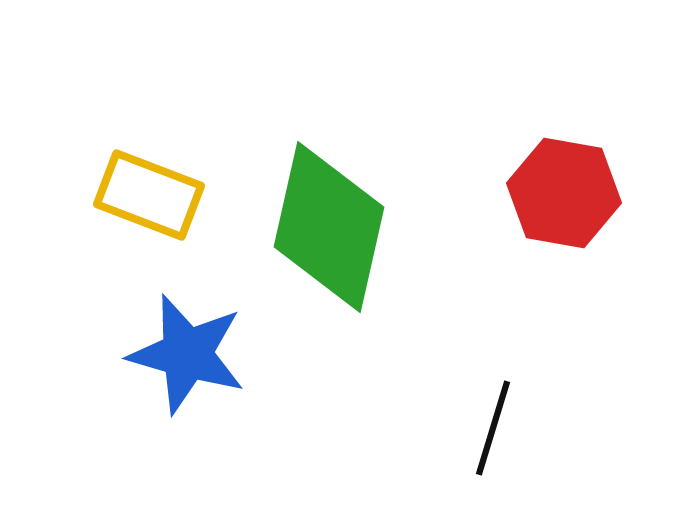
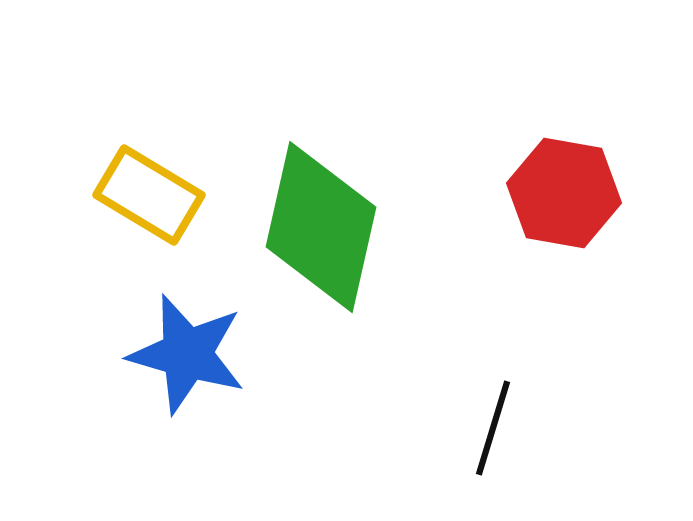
yellow rectangle: rotated 10 degrees clockwise
green diamond: moved 8 px left
